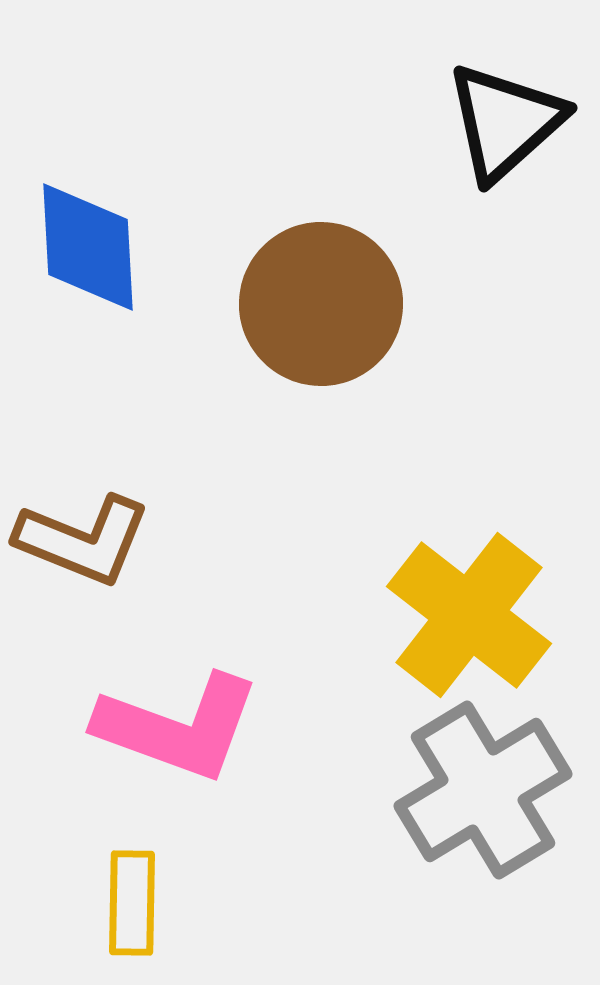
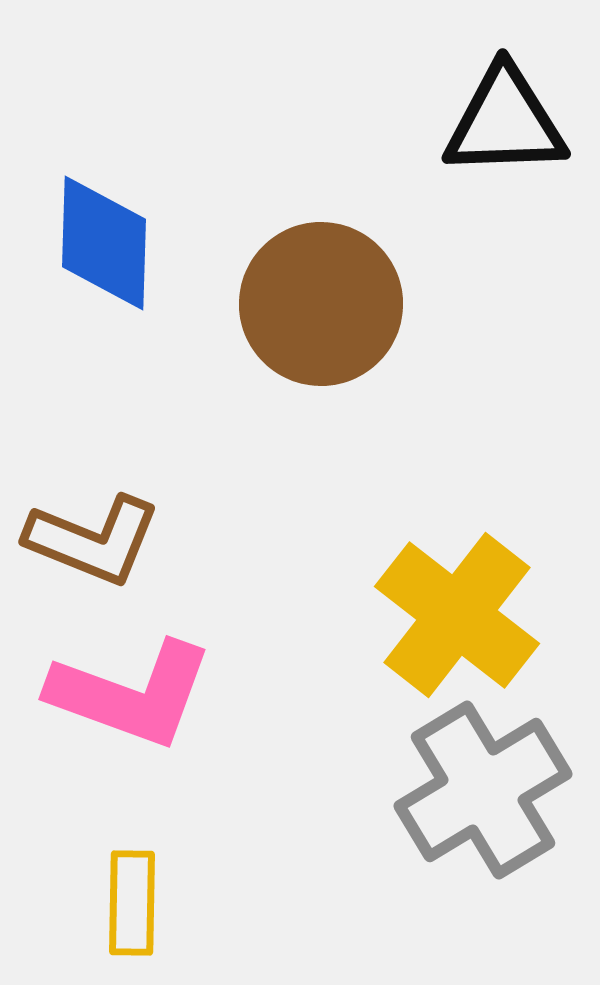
black triangle: rotated 40 degrees clockwise
blue diamond: moved 16 px right, 4 px up; rotated 5 degrees clockwise
brown L-shape: moved 10 px right
yellow cross: moved 12 px left
pink L-shape: moved 47 px left, 33 px up
